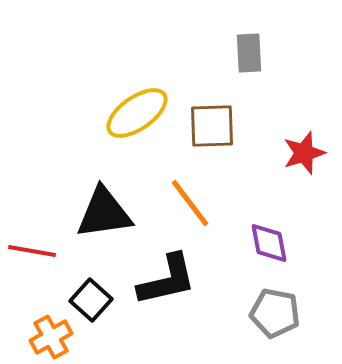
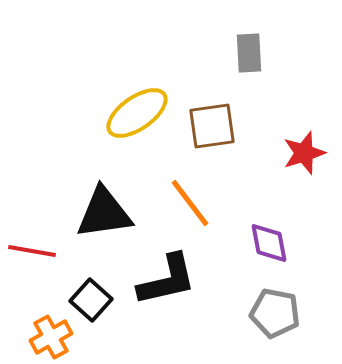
brown square: rotated 6 degrees counterclockwise
